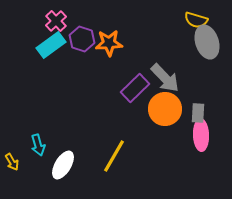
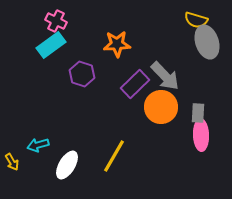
pink cross: rotated 20 degrees counterclockwise
purple hexagon: moved 35 px down
orange star: moved 8 px right, 1 px down
gray arrow: moved 2 px up
purple rectangle: moved 4 px up
orange circle: moved 4 px left, 2 px up
cyan arrow: rotated 90 degrees clockwise
white ellipse: moved 4 px right
